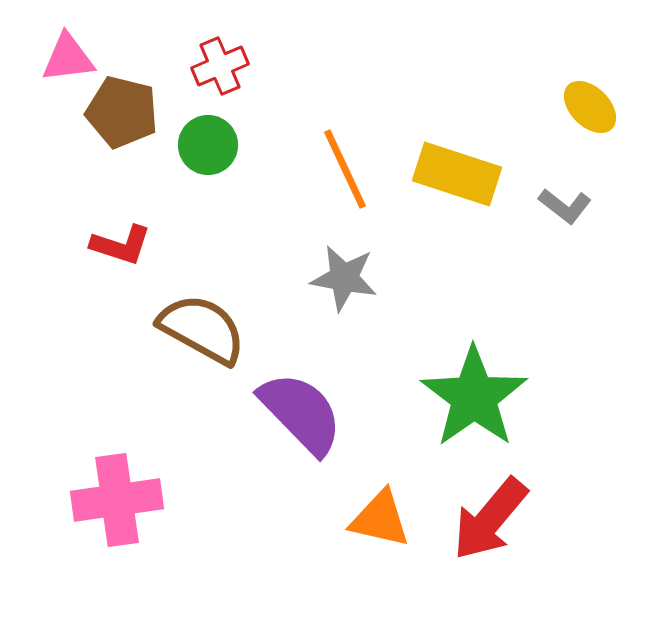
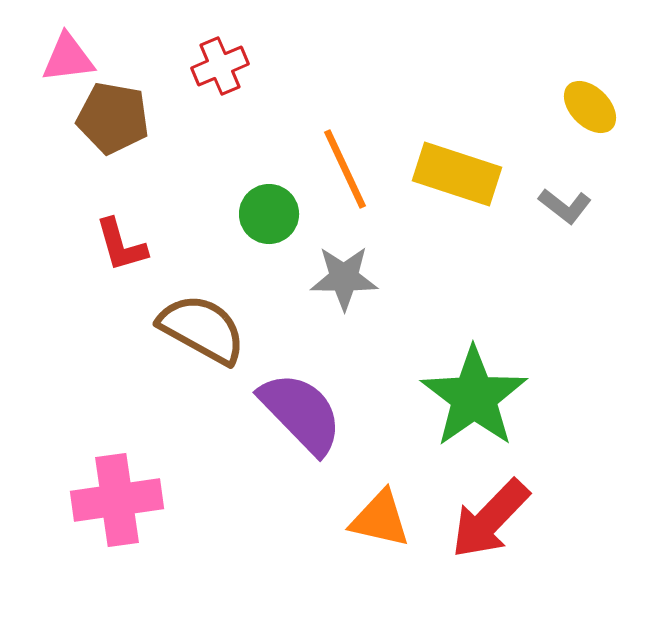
brown pentagon: moved 9 px left, 6 px down; rotated 4 degrees counterclockwise
green circle: moved 61 px right, 69 px down
red L-shape: rotated 56 degrees clockwise
gray star: rotated 10 degrees counterclockwise
red arrow: rotated 4 degrees clockwise
